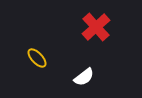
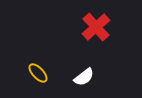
yellow ellipse: moved 1 px right, 15 px down
